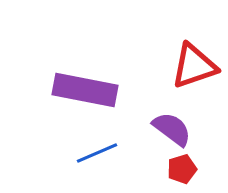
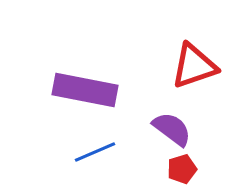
blue line: moved 2 px left, 1 px up
